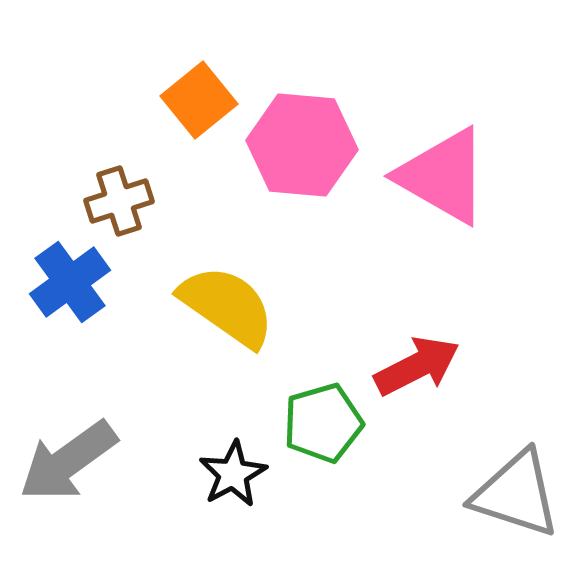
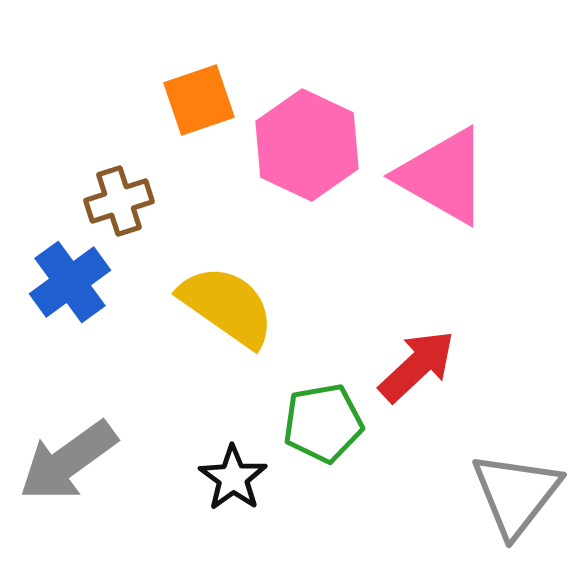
orange square: rotated 20 degrees clockwise
pink hexagon: moved 5 px right; rotated 20 degrees clockwise
red arrow: rotated 16 degrees counterclockwise
green pentagon: rotated 6 degrees clockwise
black star: moved 4 px down; rotated 8 degrees counterclockwise
gray triangle: rotated 50 degrees clockwise
